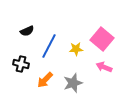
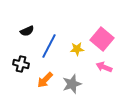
yellow star: moved 1 px right
gray star: moved 1 px left, 1 px down
